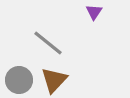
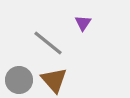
purple triangle: moved 11 px left, 11 px down
brown triangle: rotated 24 degrees counterclockwise
